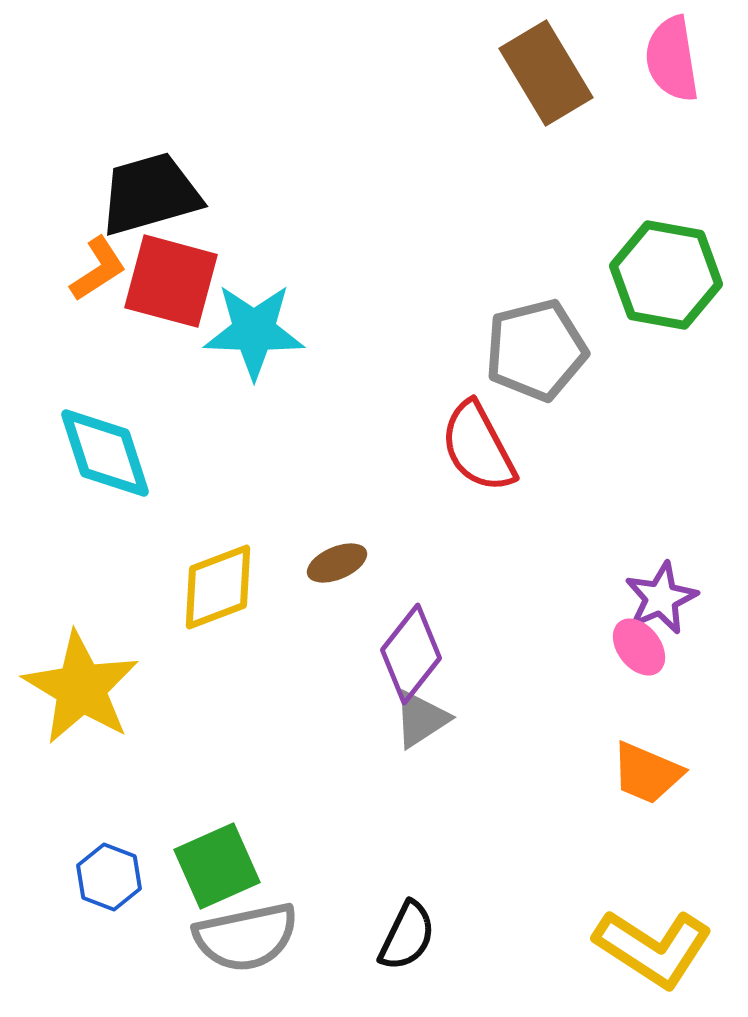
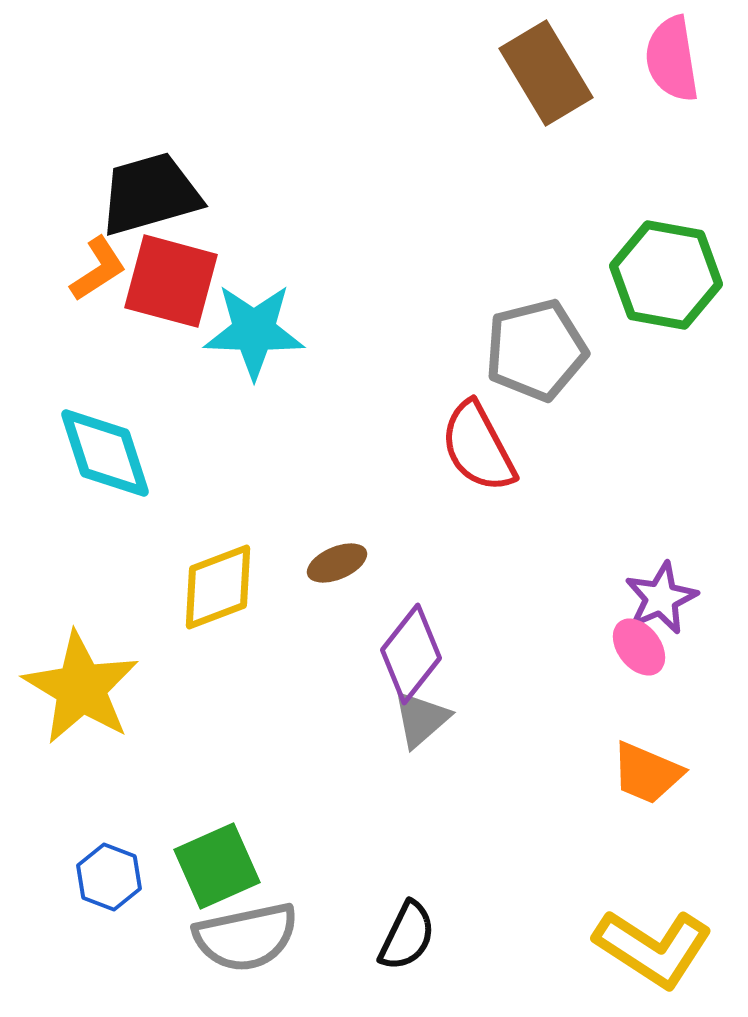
gray triangle: rotated 8 degrees counterclockwise
